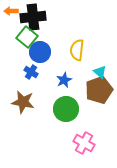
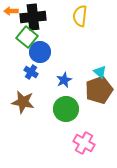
yellow semicircle: moved 3 px right, 34 px up
